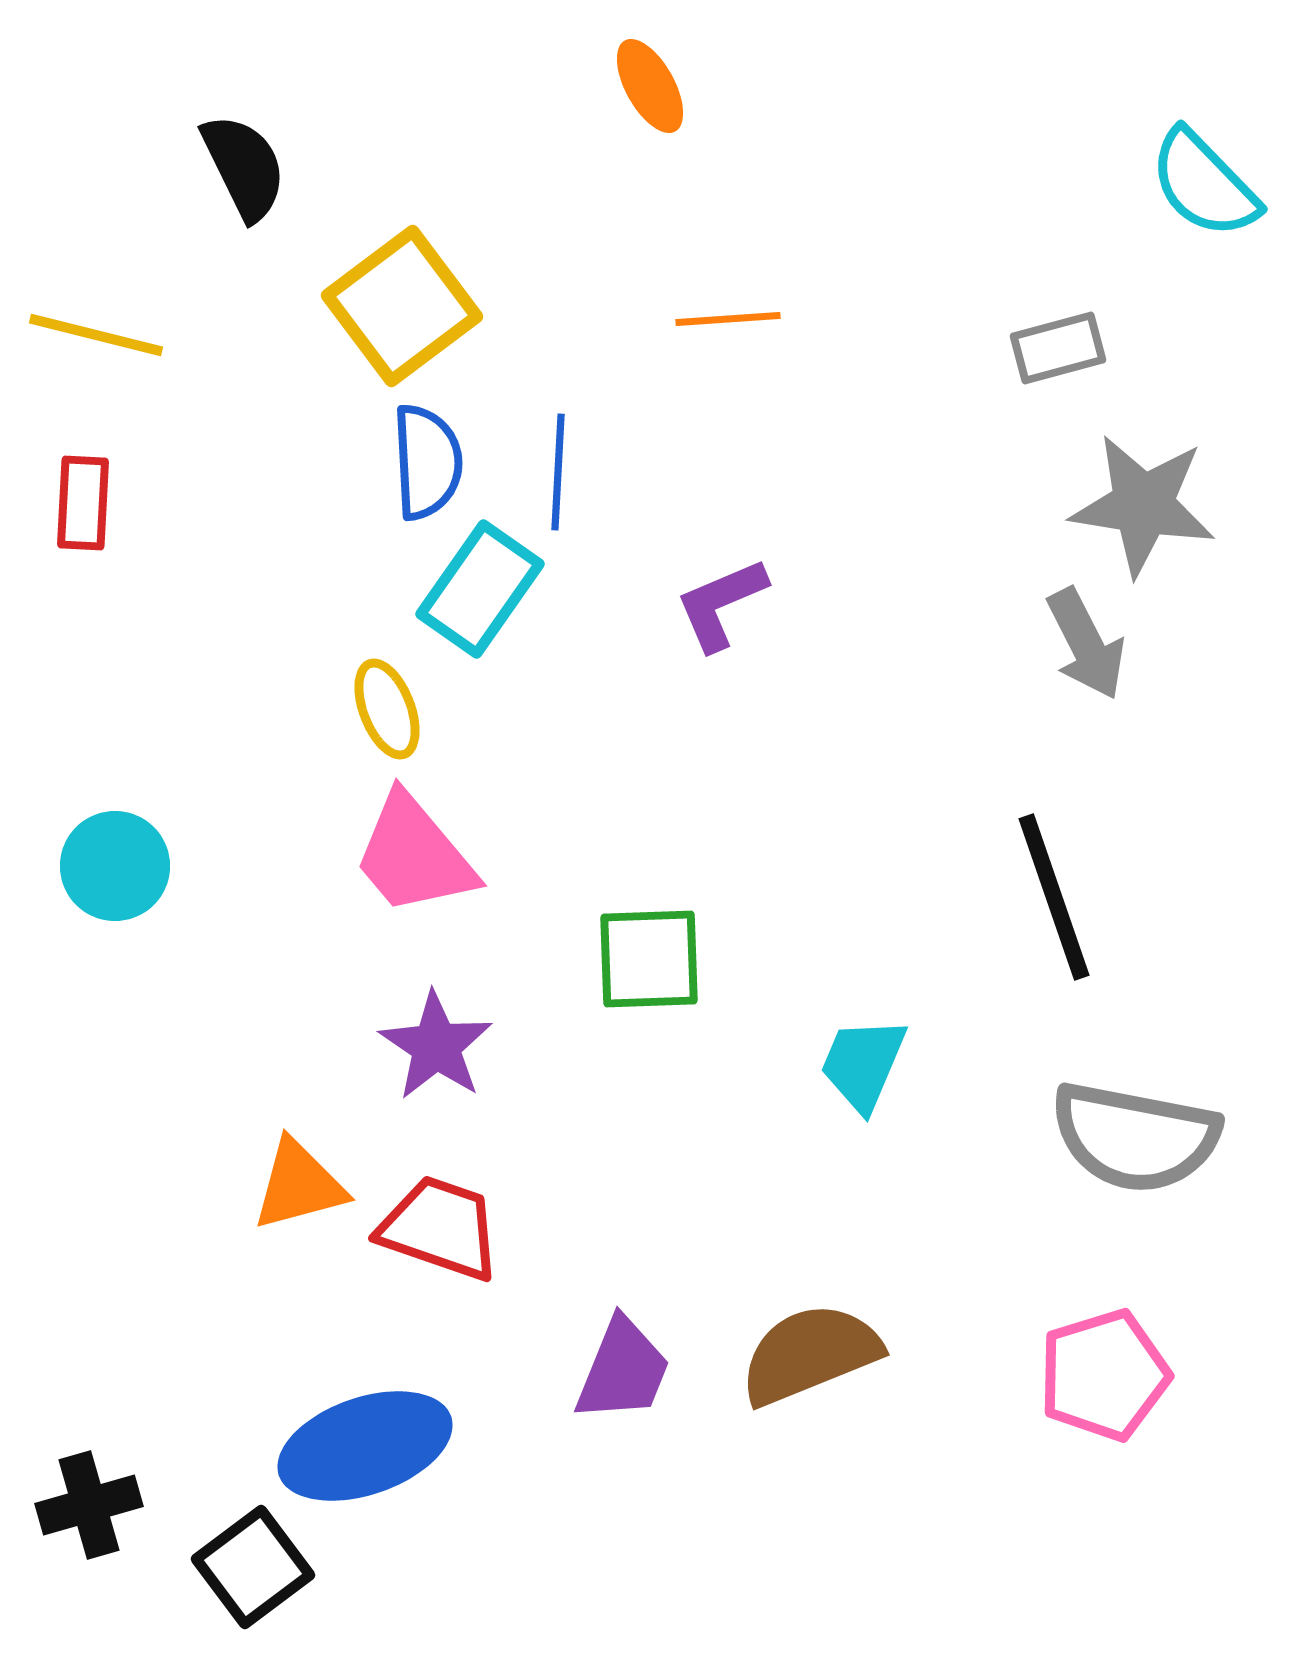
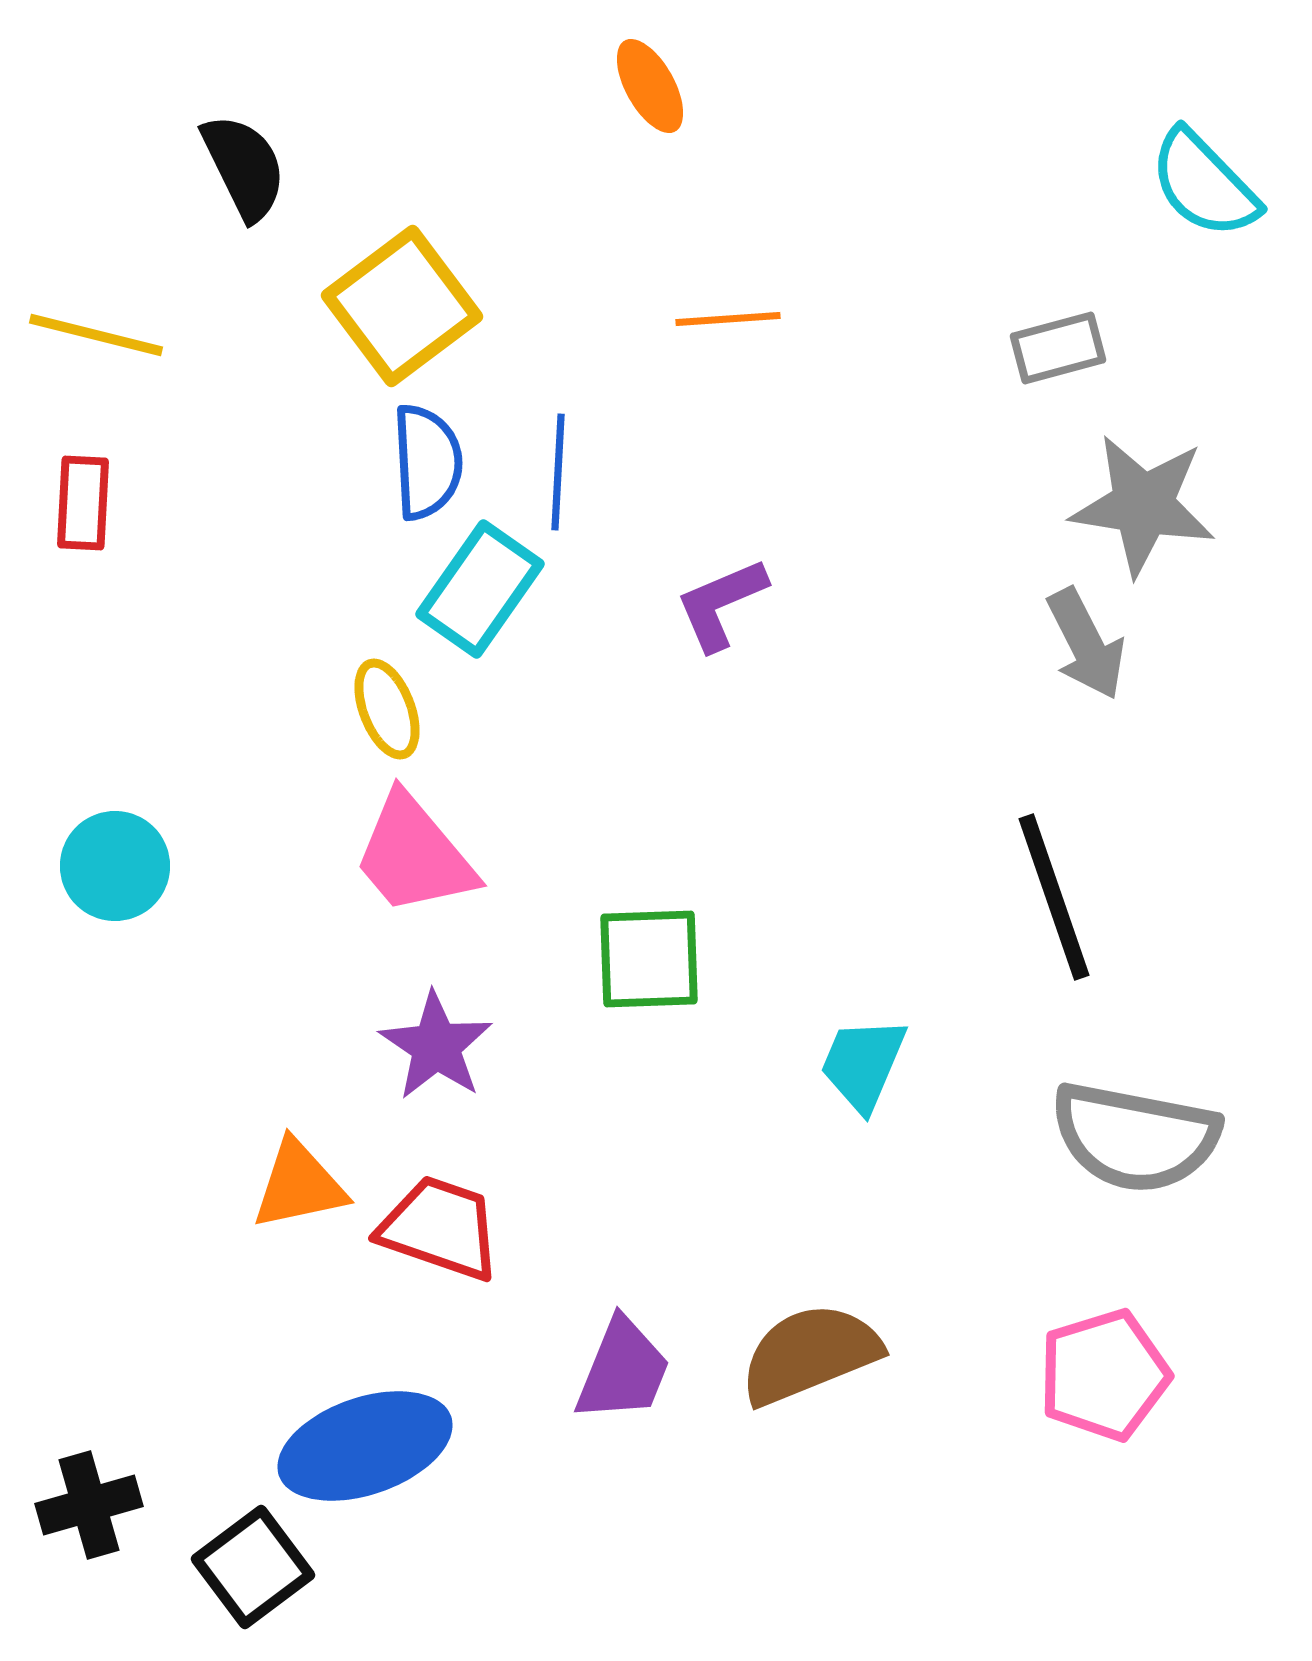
orange triangle: rotated 3 degrees clockwise
